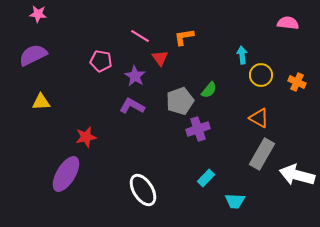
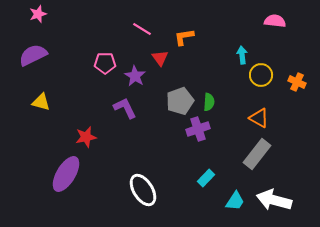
pink star: rotated 24 degrees counterclockwise
pink semicircle: moved 13 px left, 2 px up
pink line: moved 2 px right, 7 px up
pink pentagon: moved 4 px right, 2 px down; rotated 10 degrees counterclockwise
green semicircle: moved 12 px down; rotated 36 degrees counterclockwise
yellow triangle: rotated 18 degrees clockwise
purple L-shape: moved 7 px left, 2 px down; rotated 35 degrees clockwise
gray rectangle: moved 5 px left; rotated 8 degrees clockwise
white arrow: moved 23 px left, 25 px down
cyan trapezoid: rotated 60 degrees counterclockwise
